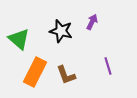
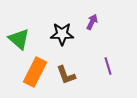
black star: moved 1 px right, 3 px down; rotated 15 degrees counterclockwise
